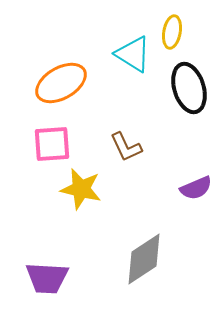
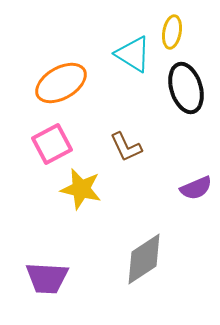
black ellipse: moved 3 px left
pink square: rotated 24 degrees counterclockwise
